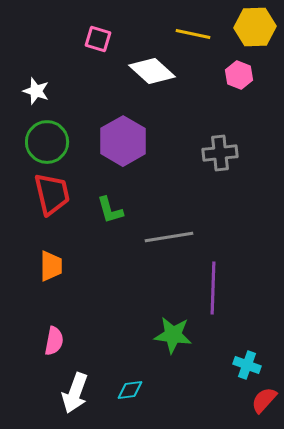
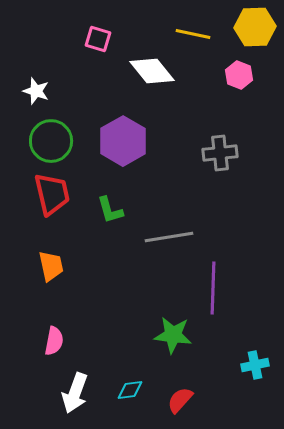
white diamond: rotated 9 degrees clockwise
green circle: moved 4 px right, 1 px up
orange trapezoid: rotated 12 degrees counterclockwise
cyan cross: moved 8 px right; rotated 32 degrees counterclockwise
red semicircle: moved 84 px left
